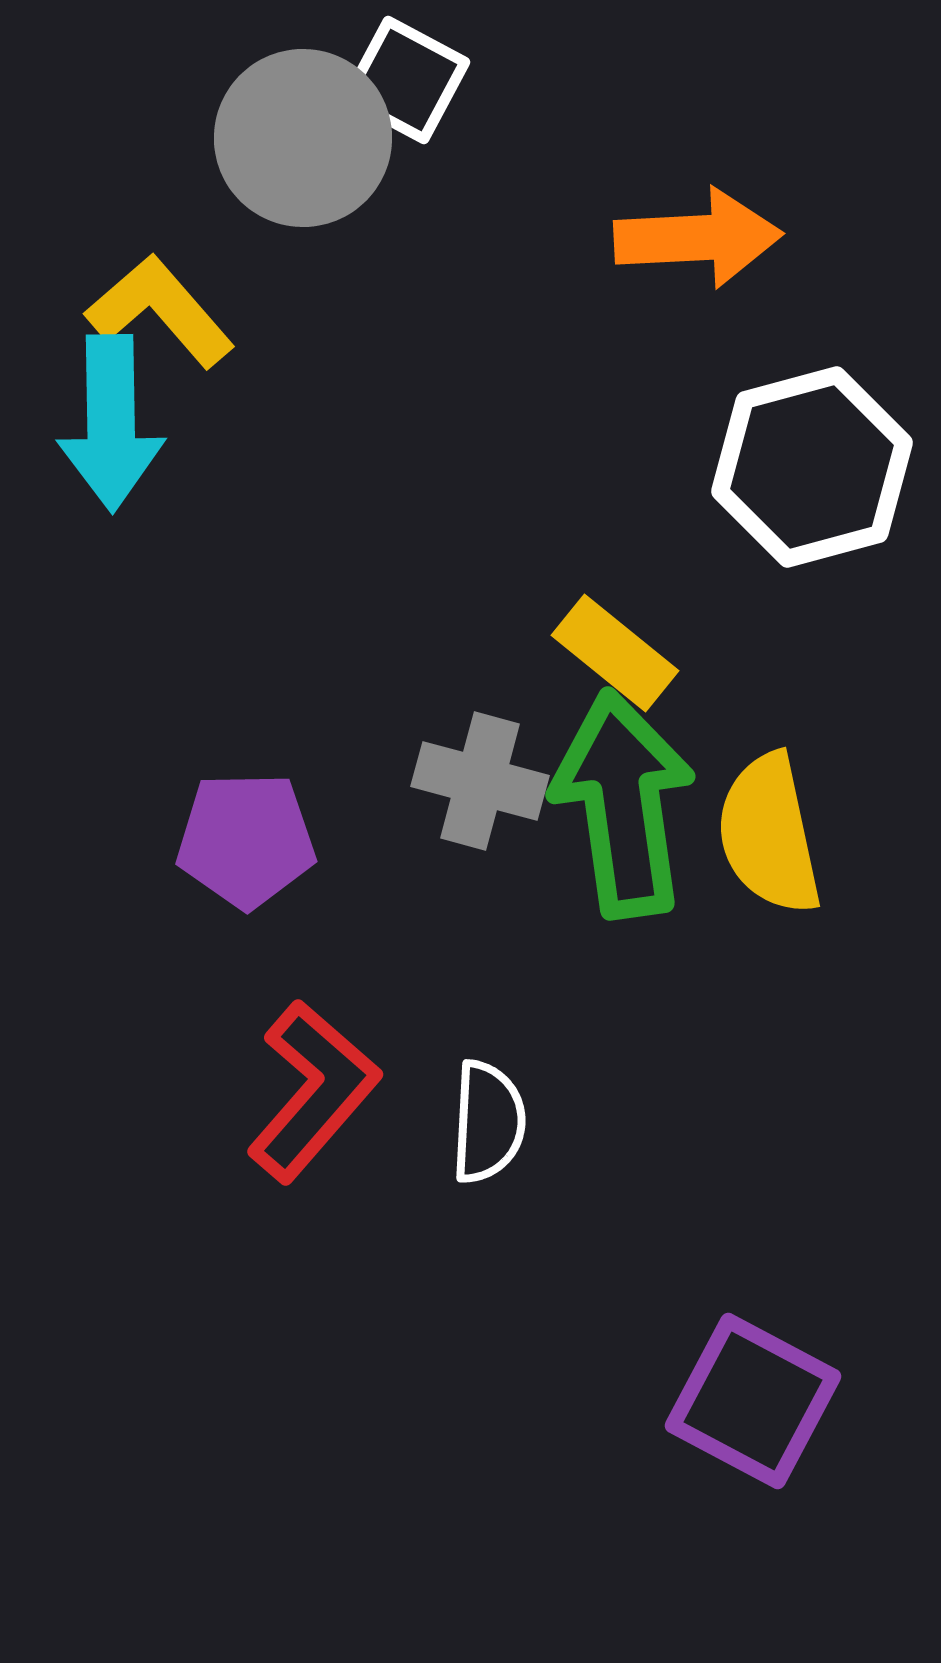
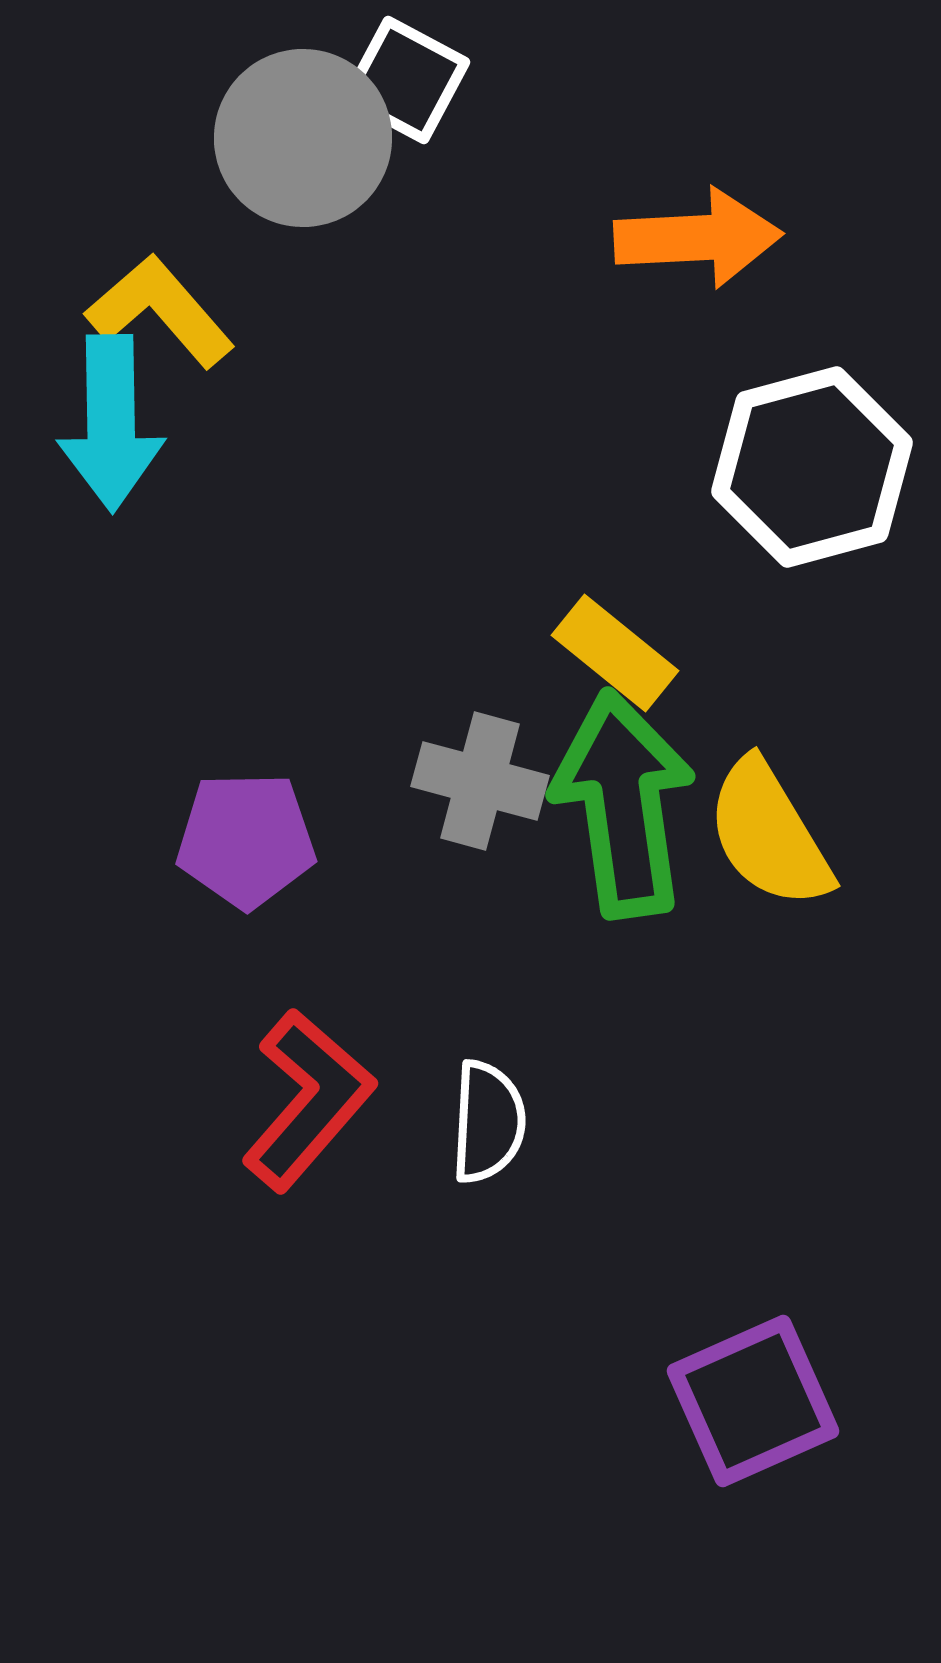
yellow semicircle: rotated 19 degrees counterclockwise
red L-shape: moved 5 px left, 9 px down
purple square: rotated 38 degrees clockwise
